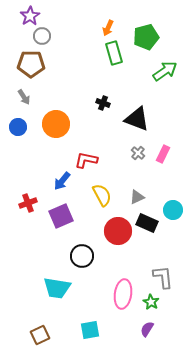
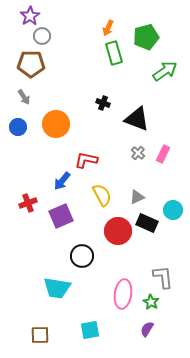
brown square: rotated 24 degrees clockwise
